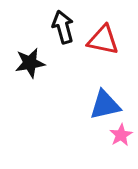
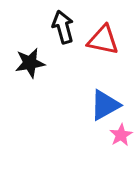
blue triangle: rotated 16 degrees counterclockwise
